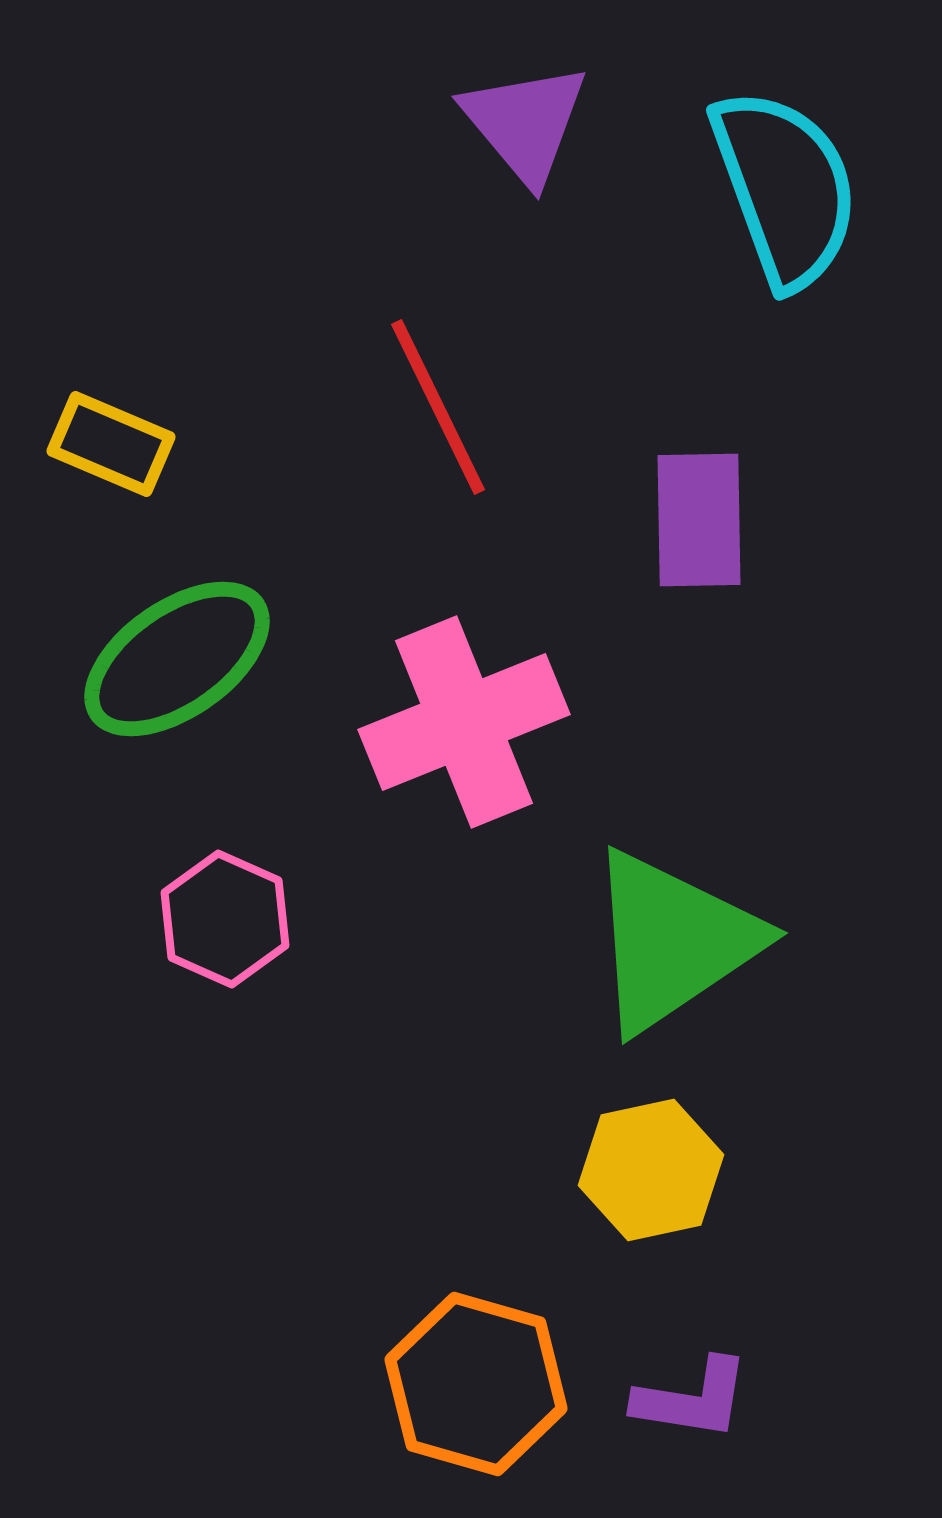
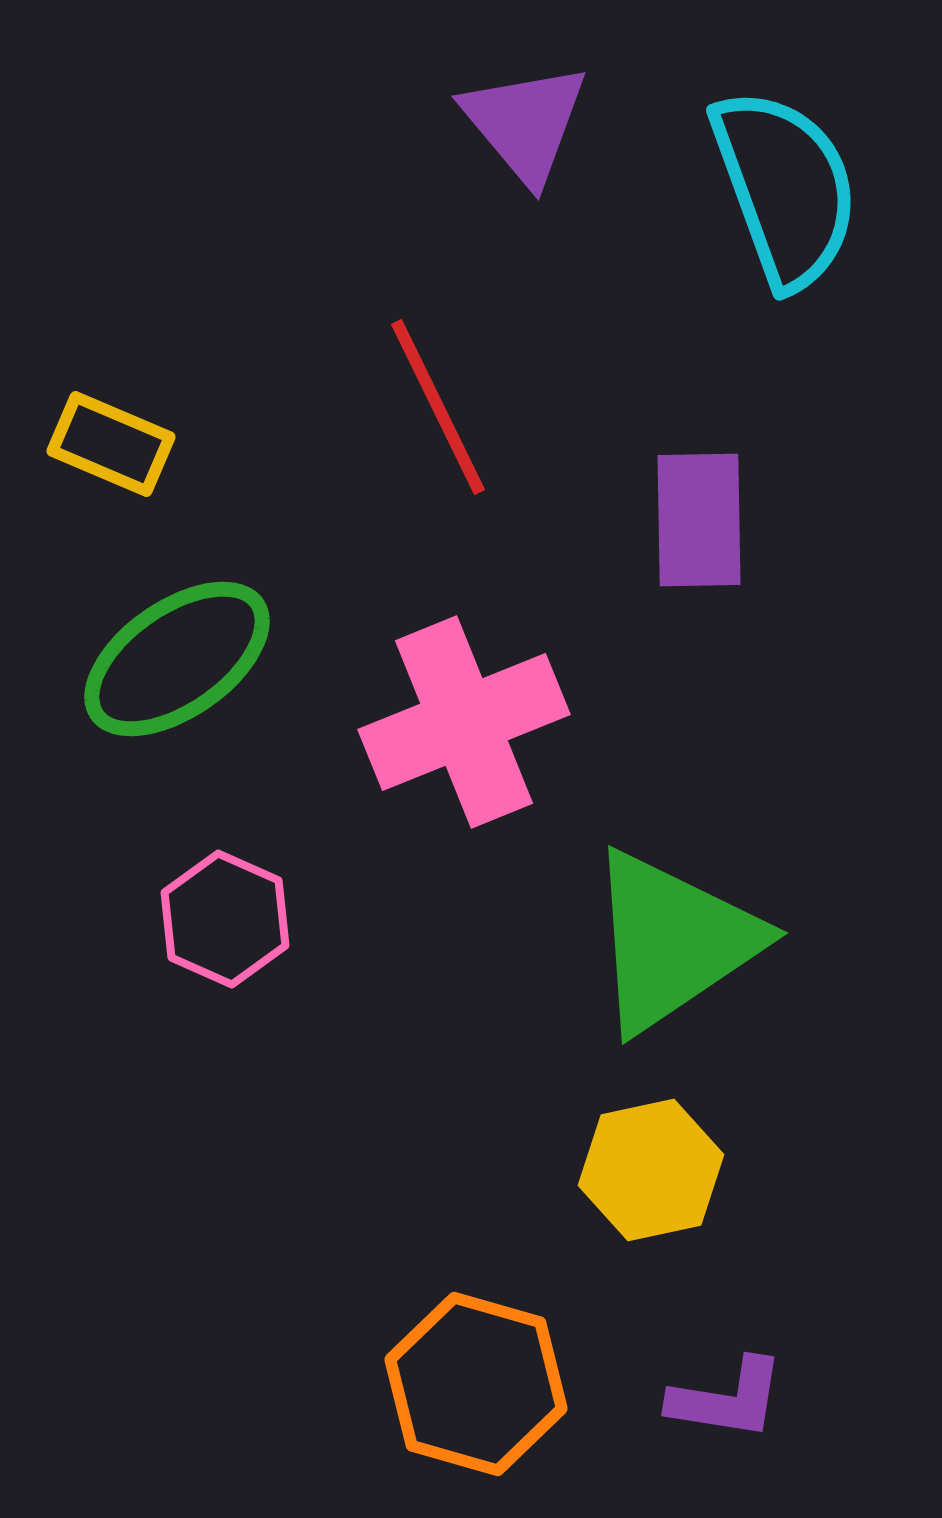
purple L-shape: moved 35 px right
